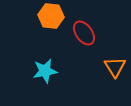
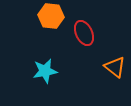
red ellipse: rotated 10 degrees clockwise
orange triangle: rotated 20 degrees counterclockwise
